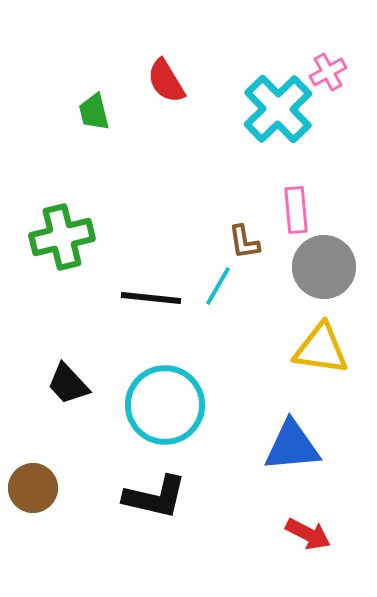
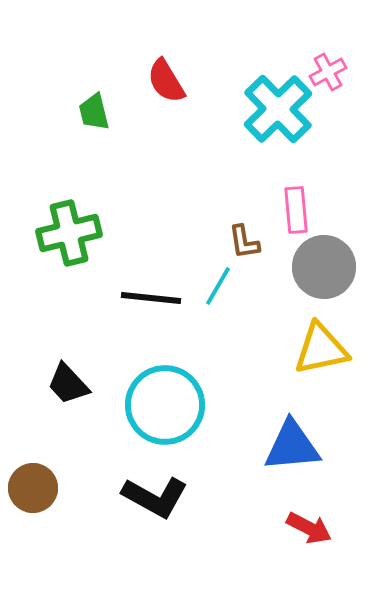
green cross: moved 7 px right, 4 px up
yellow triangle: rotated 20 degrees counterclockwise
black L-shape: rotated 16 degrees clockwise
red arrow: moved 1 px right, 6 px up
